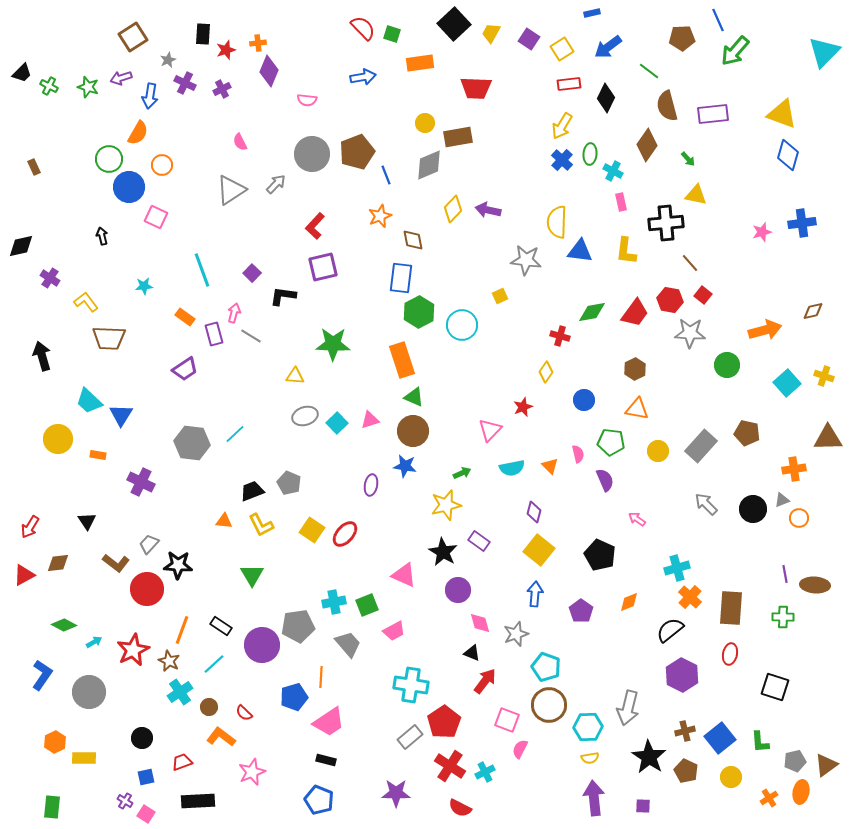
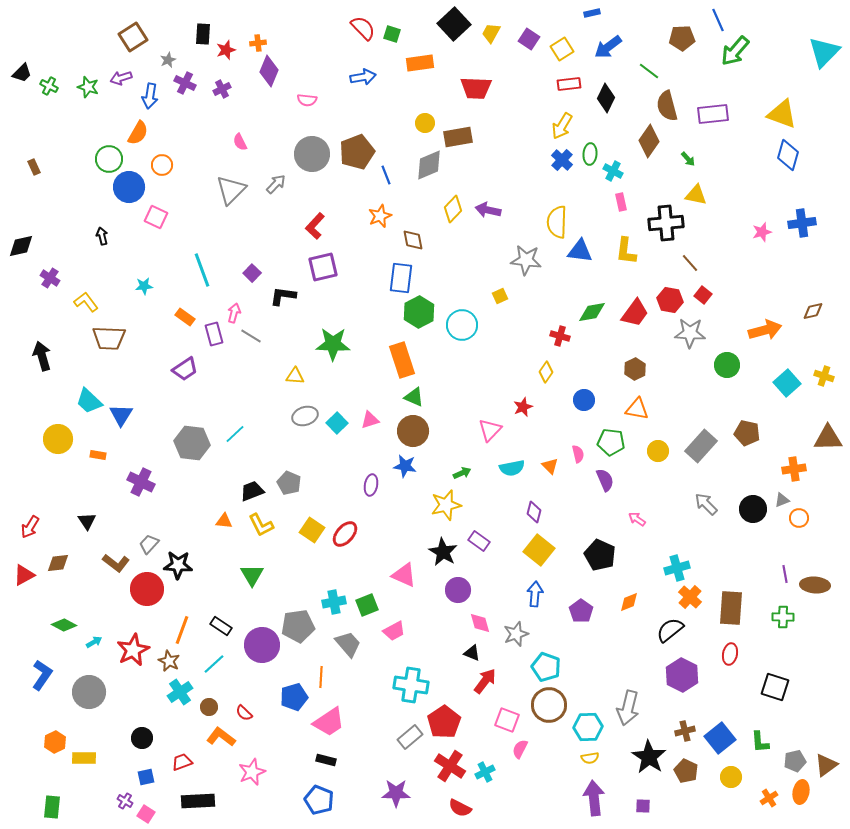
brown diamond at (647, 145): moved 2 px right, 4 px up
gray triangle at (231, 190): rotated 12 degrees counterclockwise
